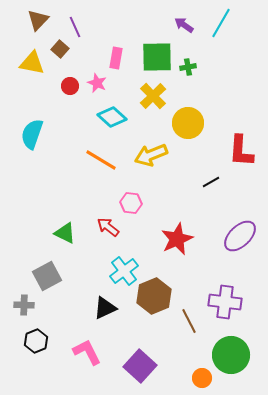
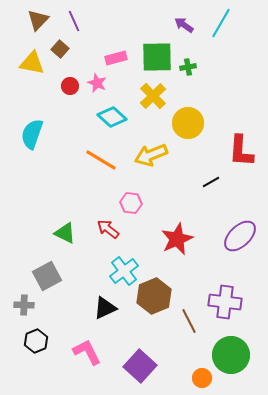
purple line: moved 1 px left, 6 px up
pink rectangle: rotated 65 degrees clockwise
red arrow: moved 2 px down
